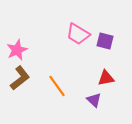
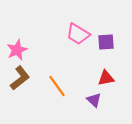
purple square: moved 1 px right, 1 px down; rotated 18 degrees counterclockwise
